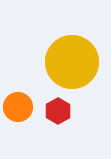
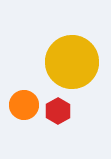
orange circle: moved 6 px right, 2 px up
